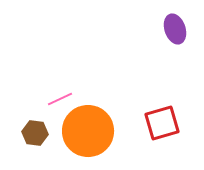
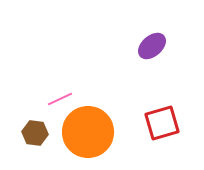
purple ellipse: moved 23 px left, 17 px down; rotated 68 degrees clockwise
orange circle: moved 1 px down
